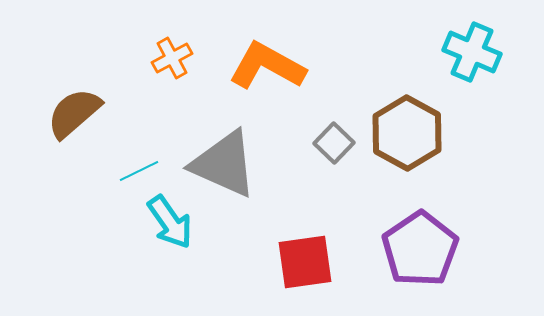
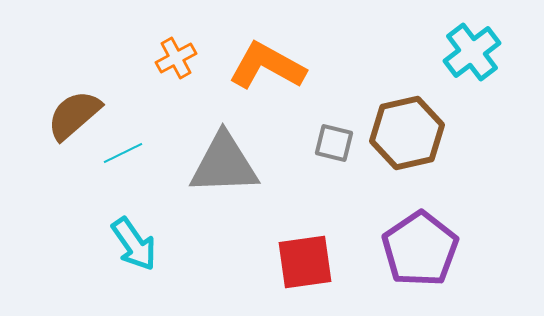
cyan cross: rotated 30 degrees clockwise
orange cross: moved 4 px right
brown semicircle: moved 2 px down
brown hexagon: rotated 18 degrees clockwise
gray square: rotated 30 degrees counterclockwise
gray triangle: rotated 26 degrees counterclockwise
cyan line: moved 16 px left, 18 px up
cyan arrow: moved 36 px left, 22 px down
